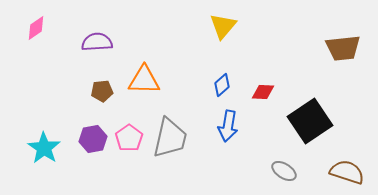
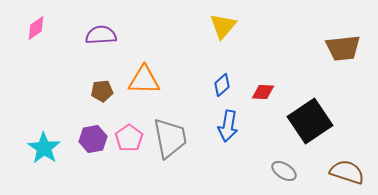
purple semicircle: moved 4 px right, 7 px up
gray trapezoid: rotated 24 degrees counterclockwise
